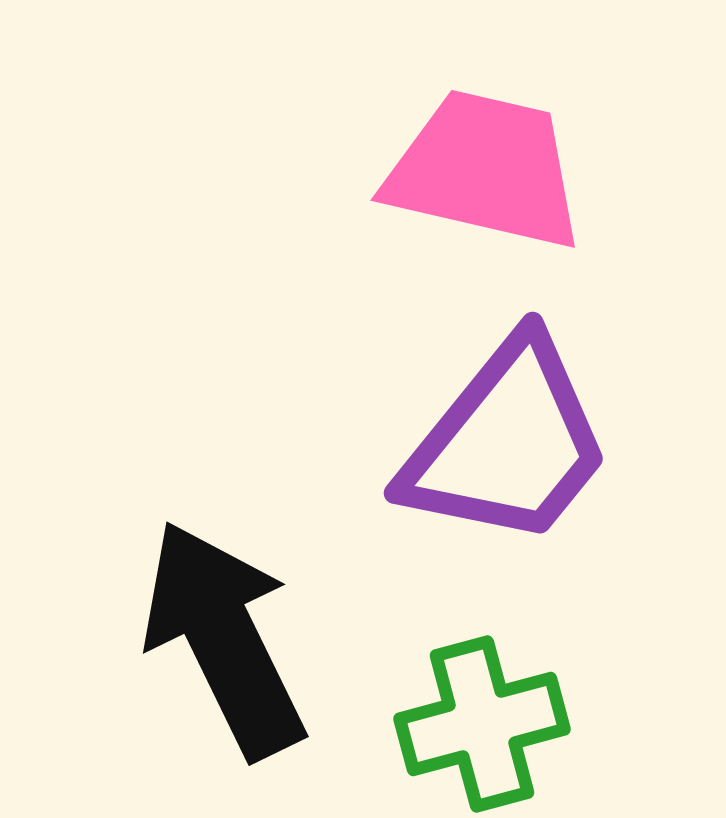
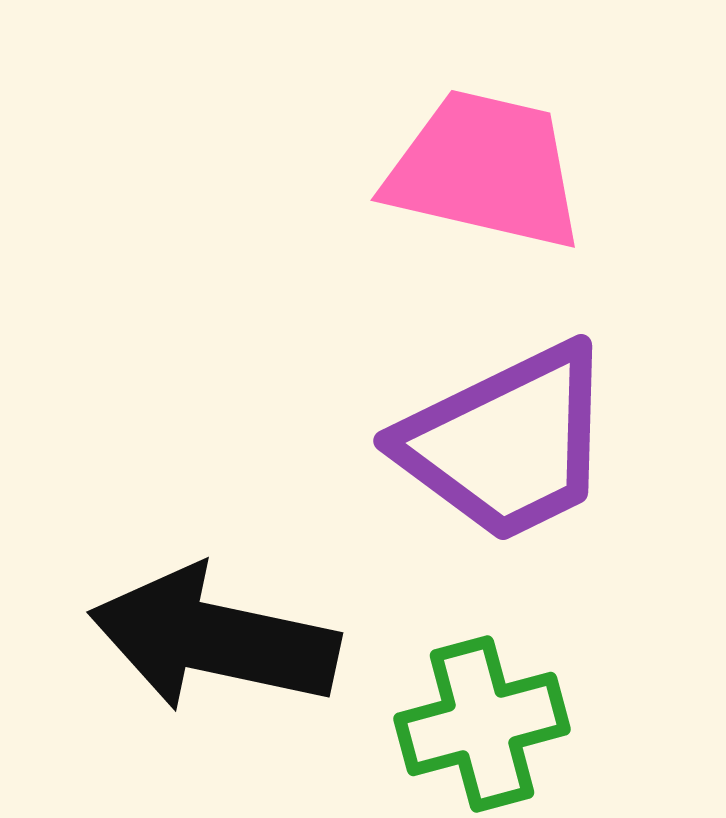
purple trapezoid: rotated 25 degrees clockwise
black arrow: moved 10 px left; rotated 52 degrees counterclockwise
